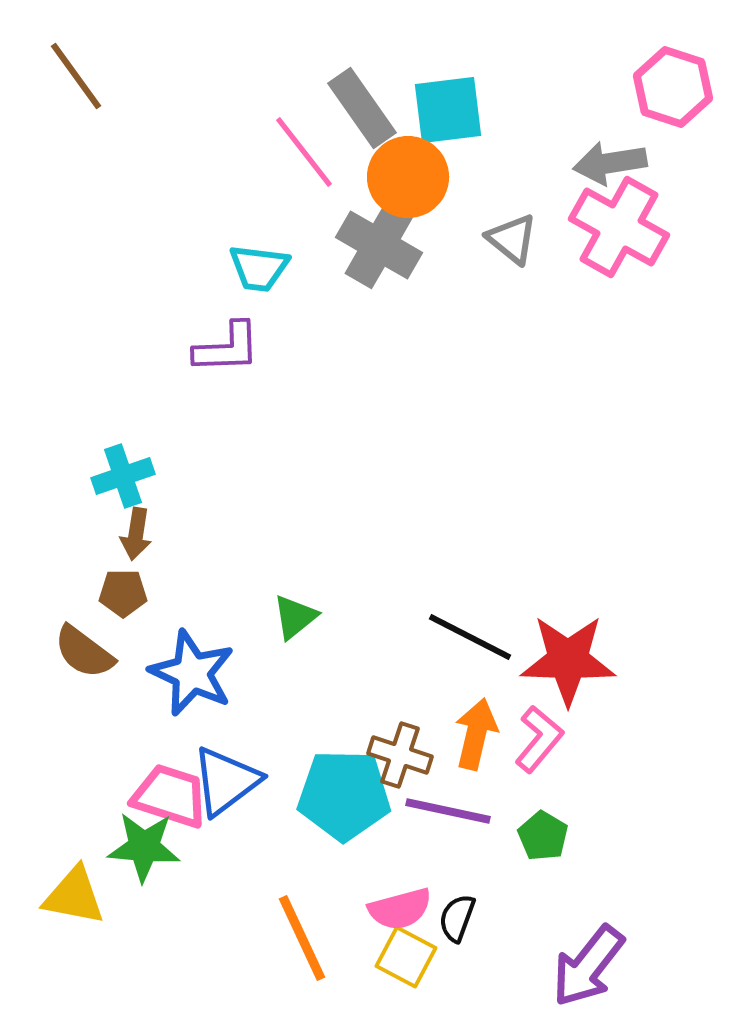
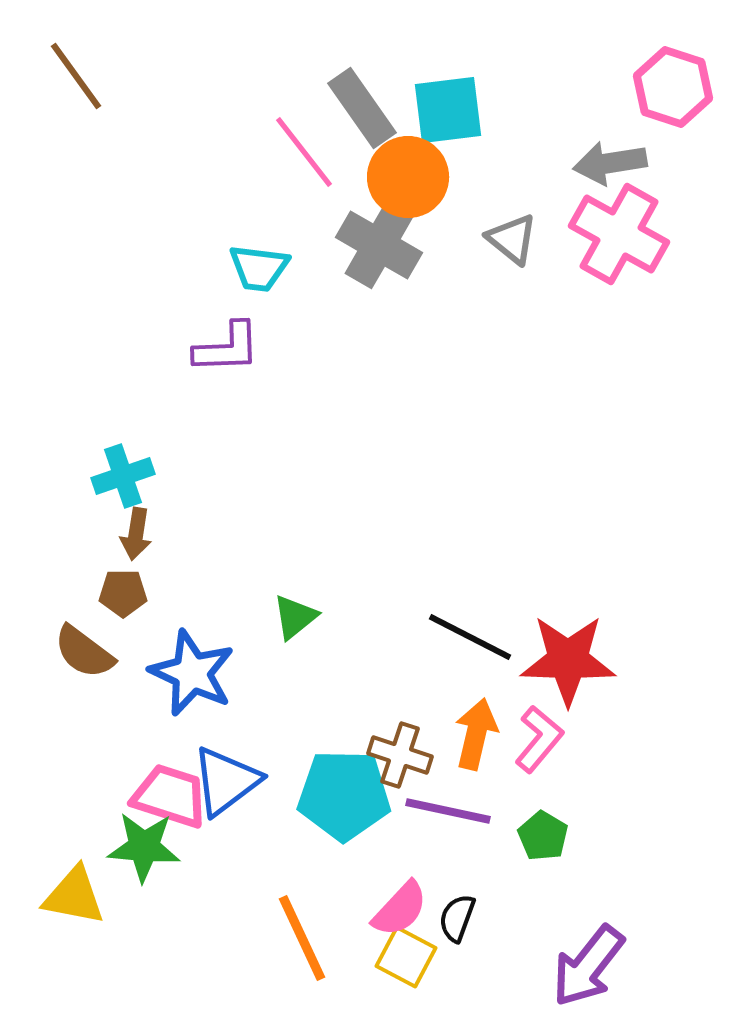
pink cross: moved 7 px down
pink semicircle: rotated 32 degrees counterclockwise
